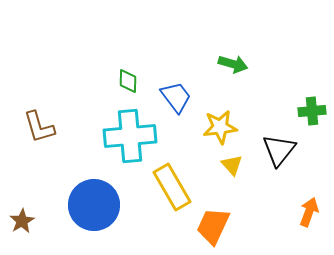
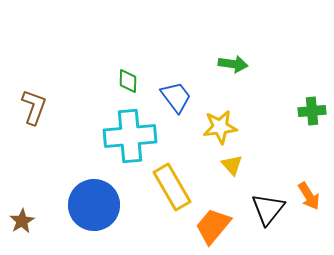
green arrow: rotated 8 degrees counterclockwise
brown L-shape: moved 5 px left, 20 px up; rotated 144 degrees counterclockwise
black triangle: moved 11 px left, 59 px down
orange arrow: moved 16 px up; rotated 128 degrees clockwise
orange trapezoid: rotated 15 degrees clockwise
